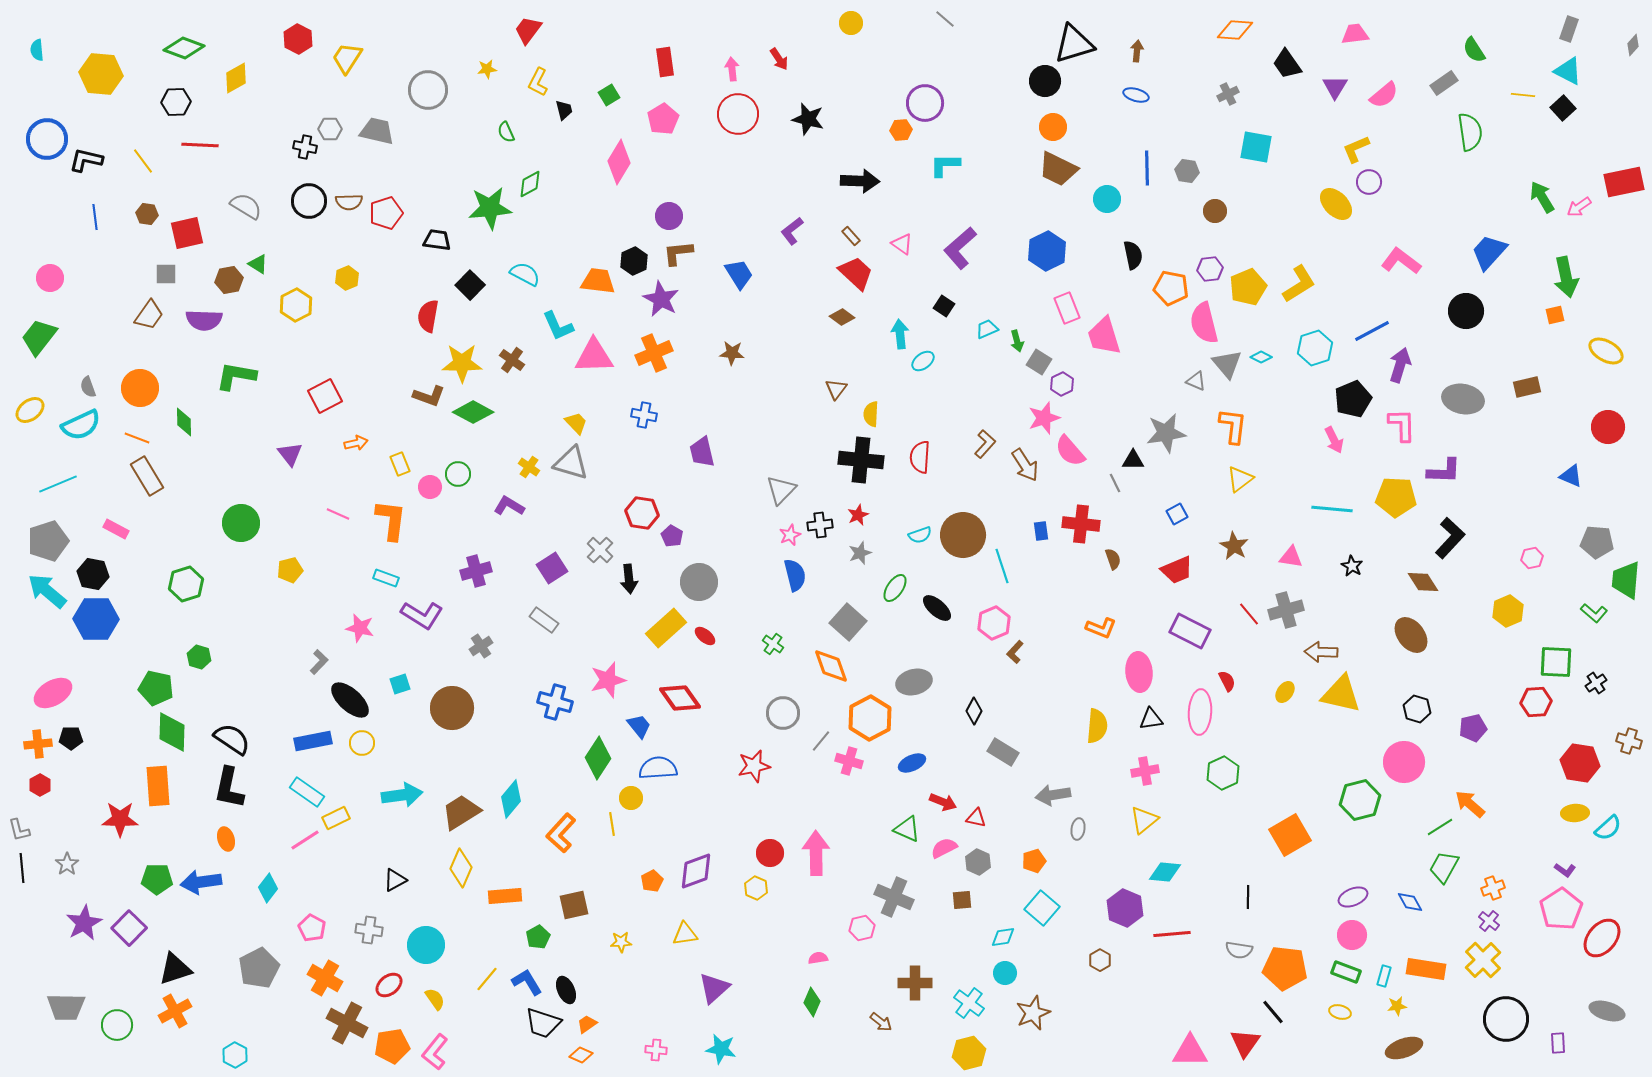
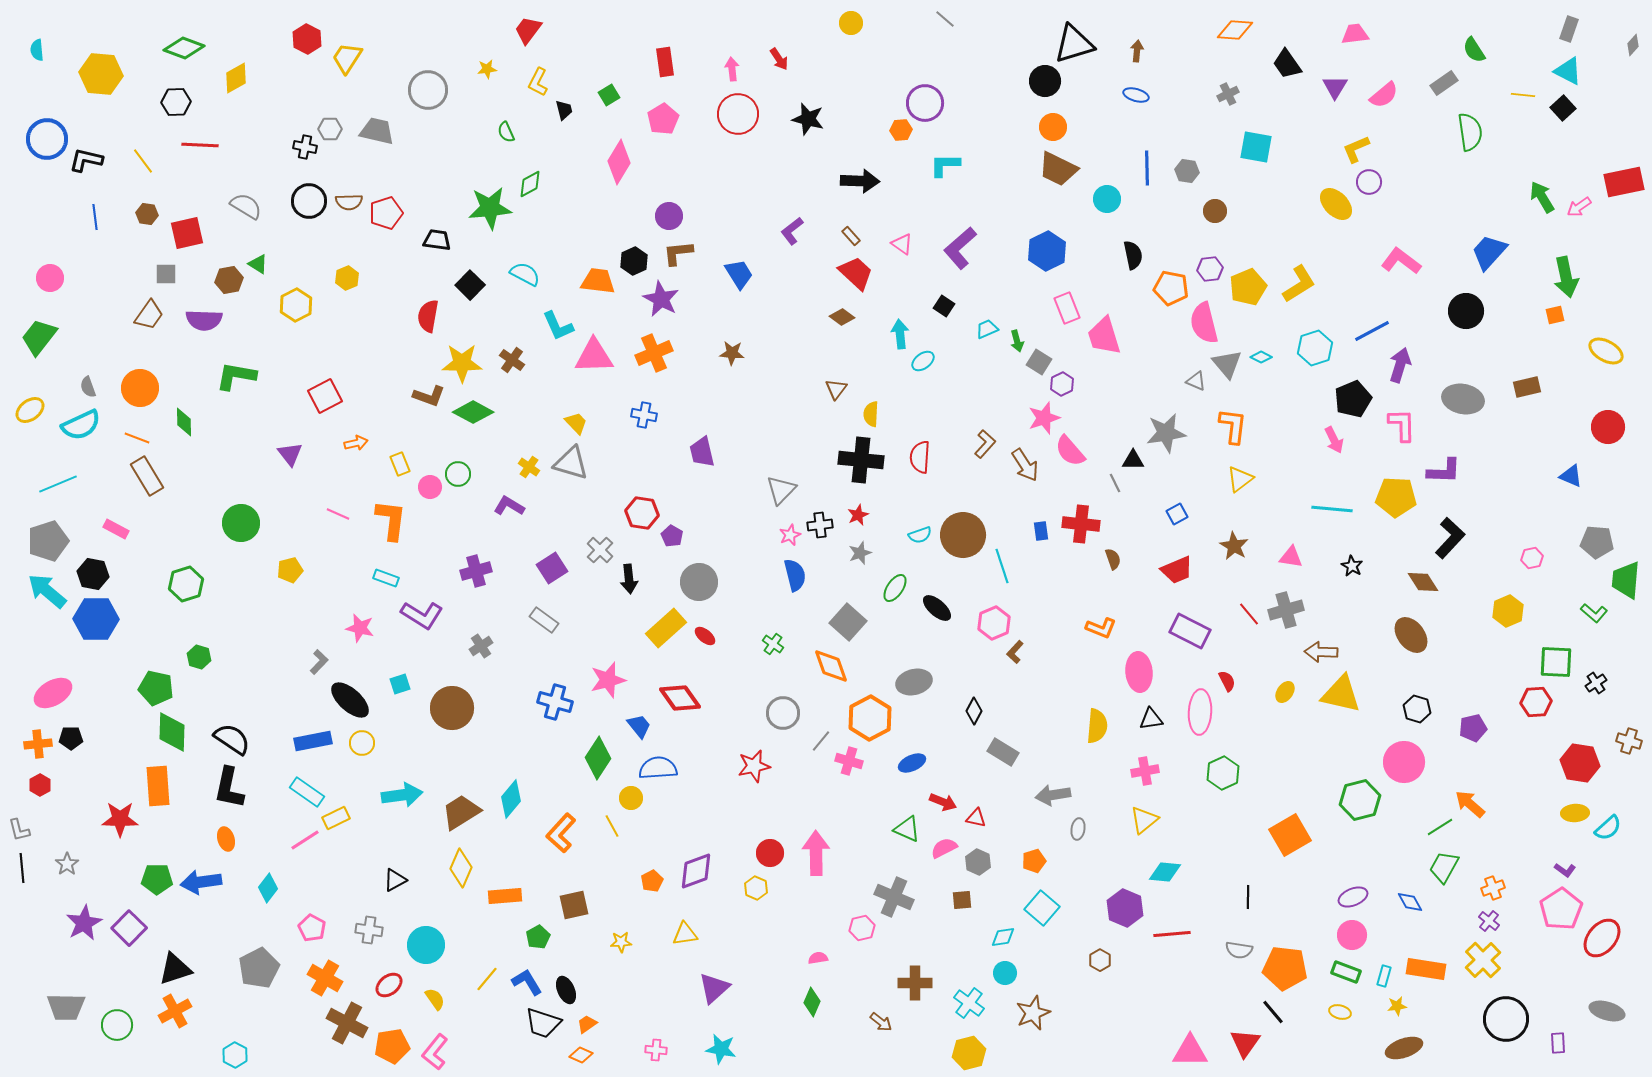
red hexagon at (298, 39): moved 9 px right
yellow line at (612, 824): moved 2 px down; rotated 20 degrees counterclockwise
